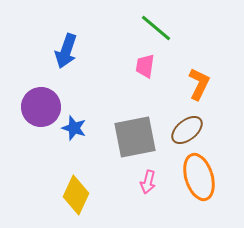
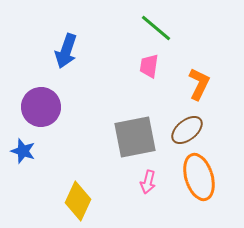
pink trapezoid: moved 4 px right
blue star: moved 51 px left, 23 px down
yellow diamond: moved 2 px right, 6 px down
